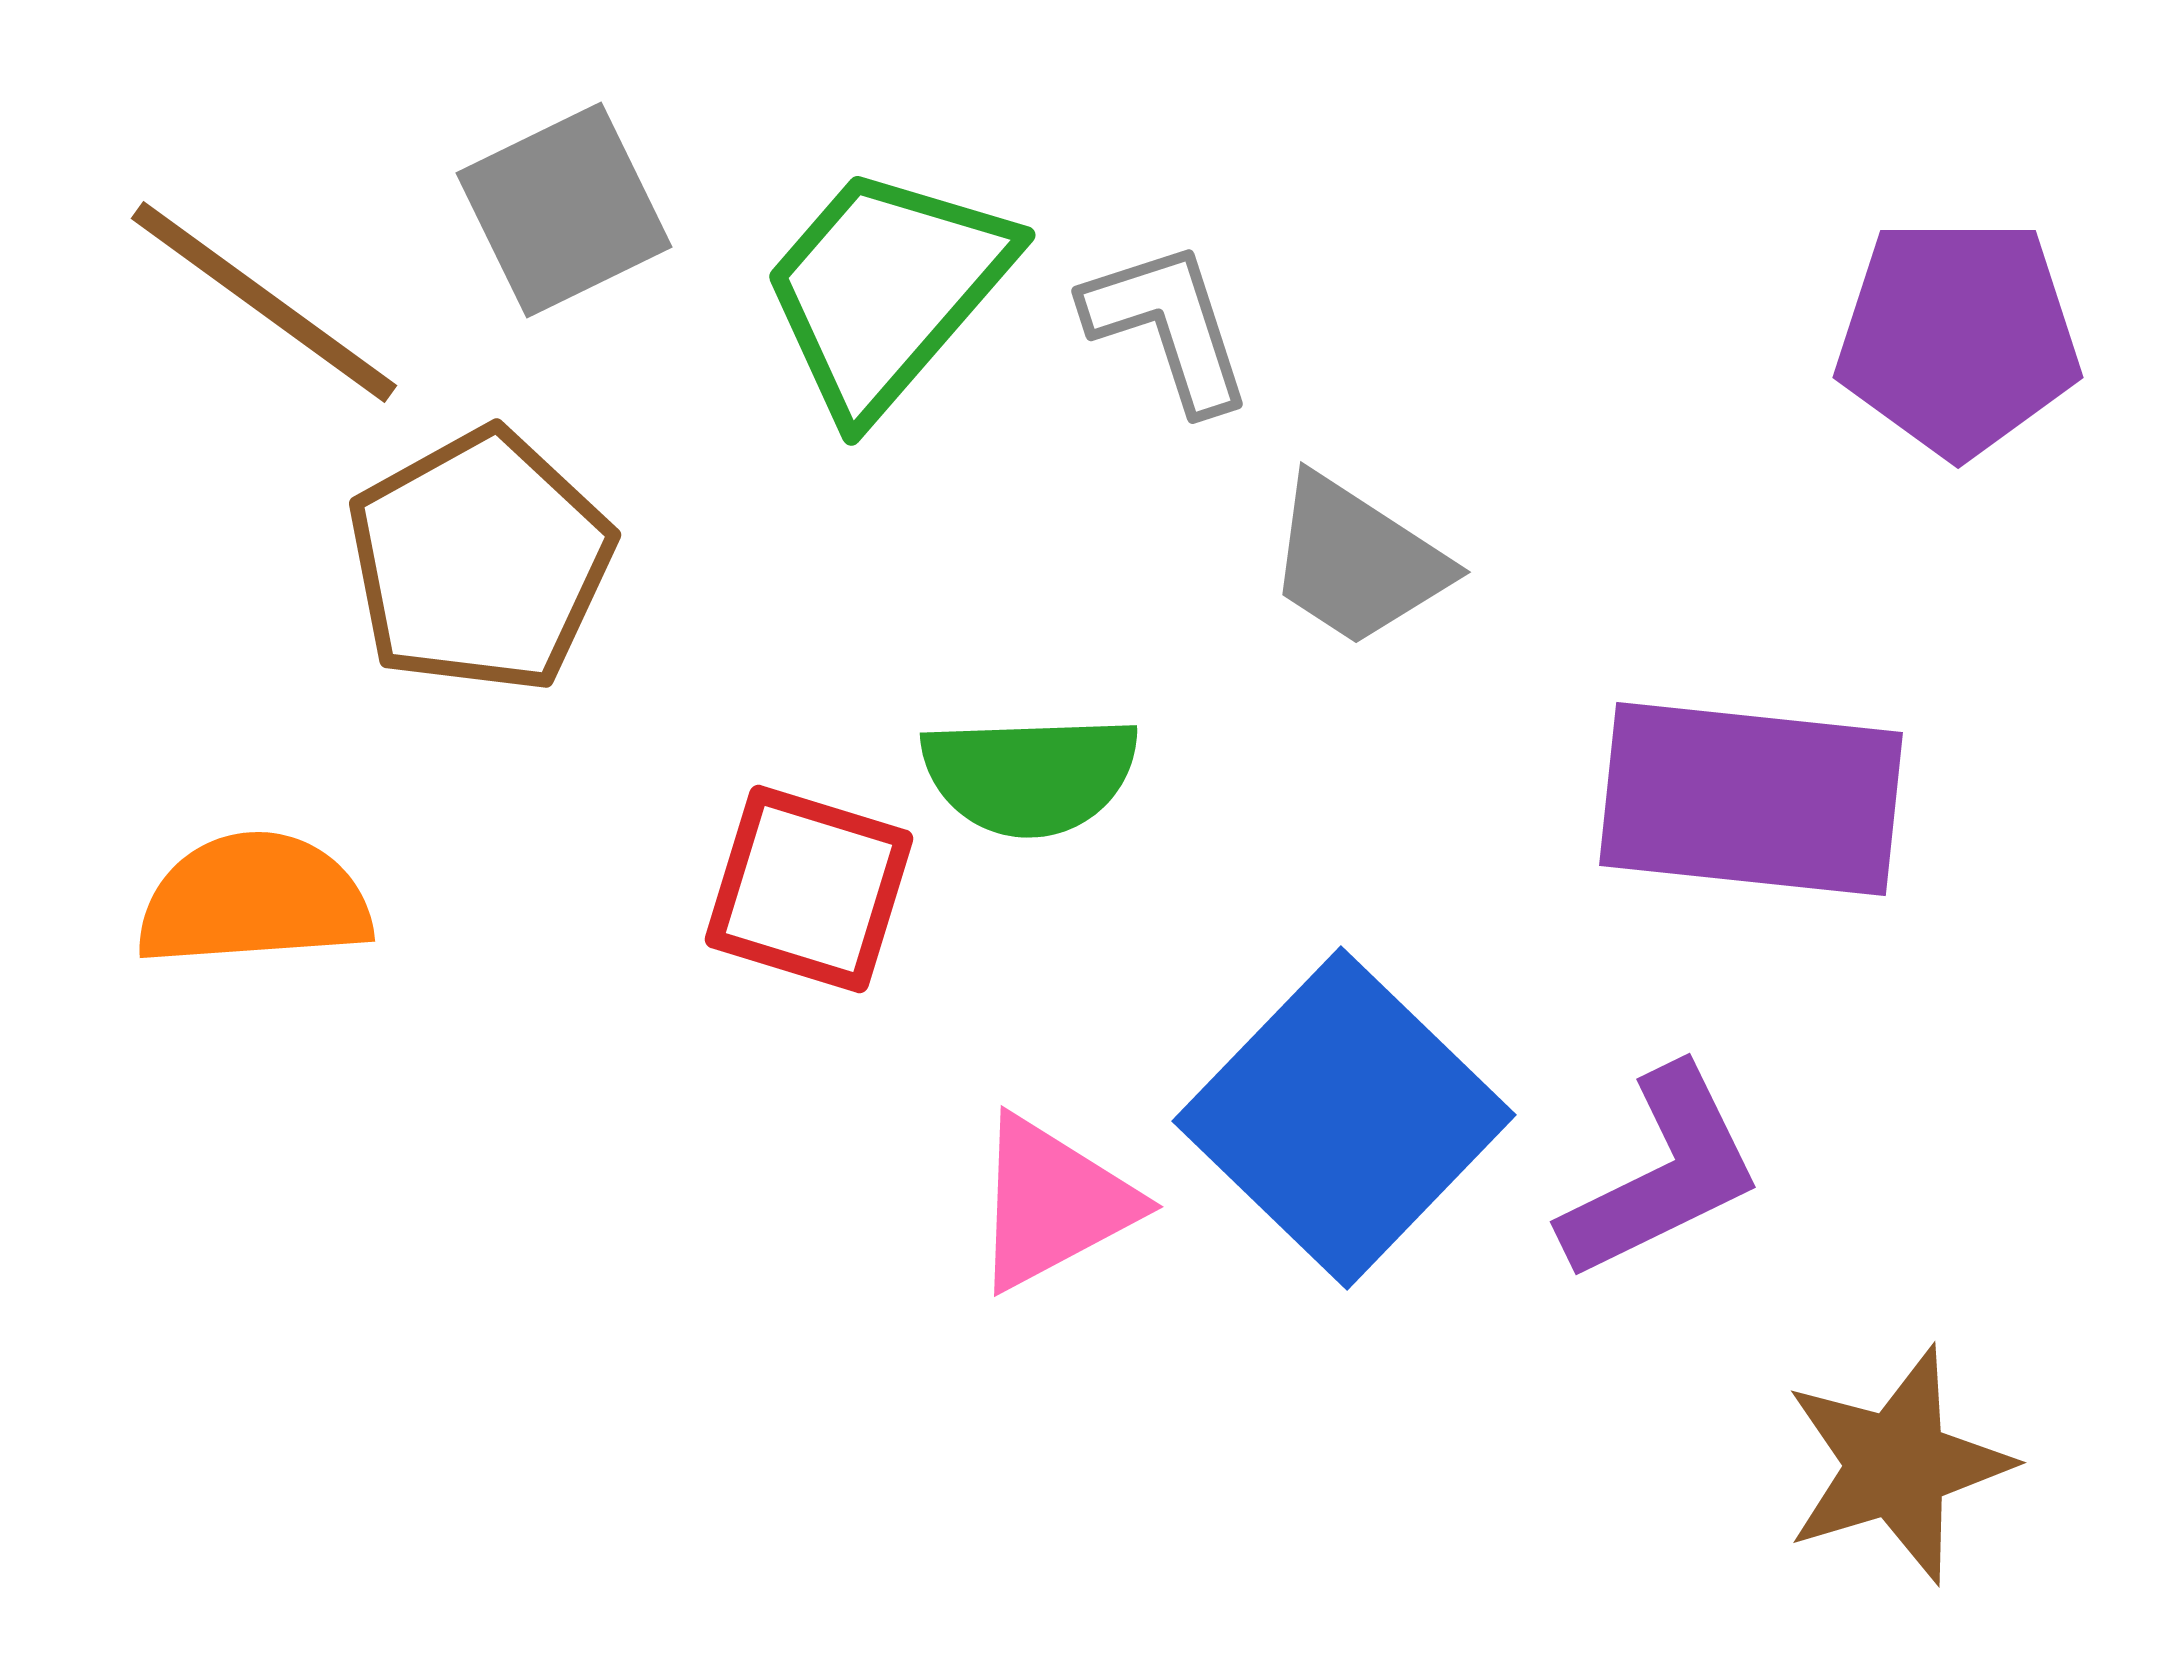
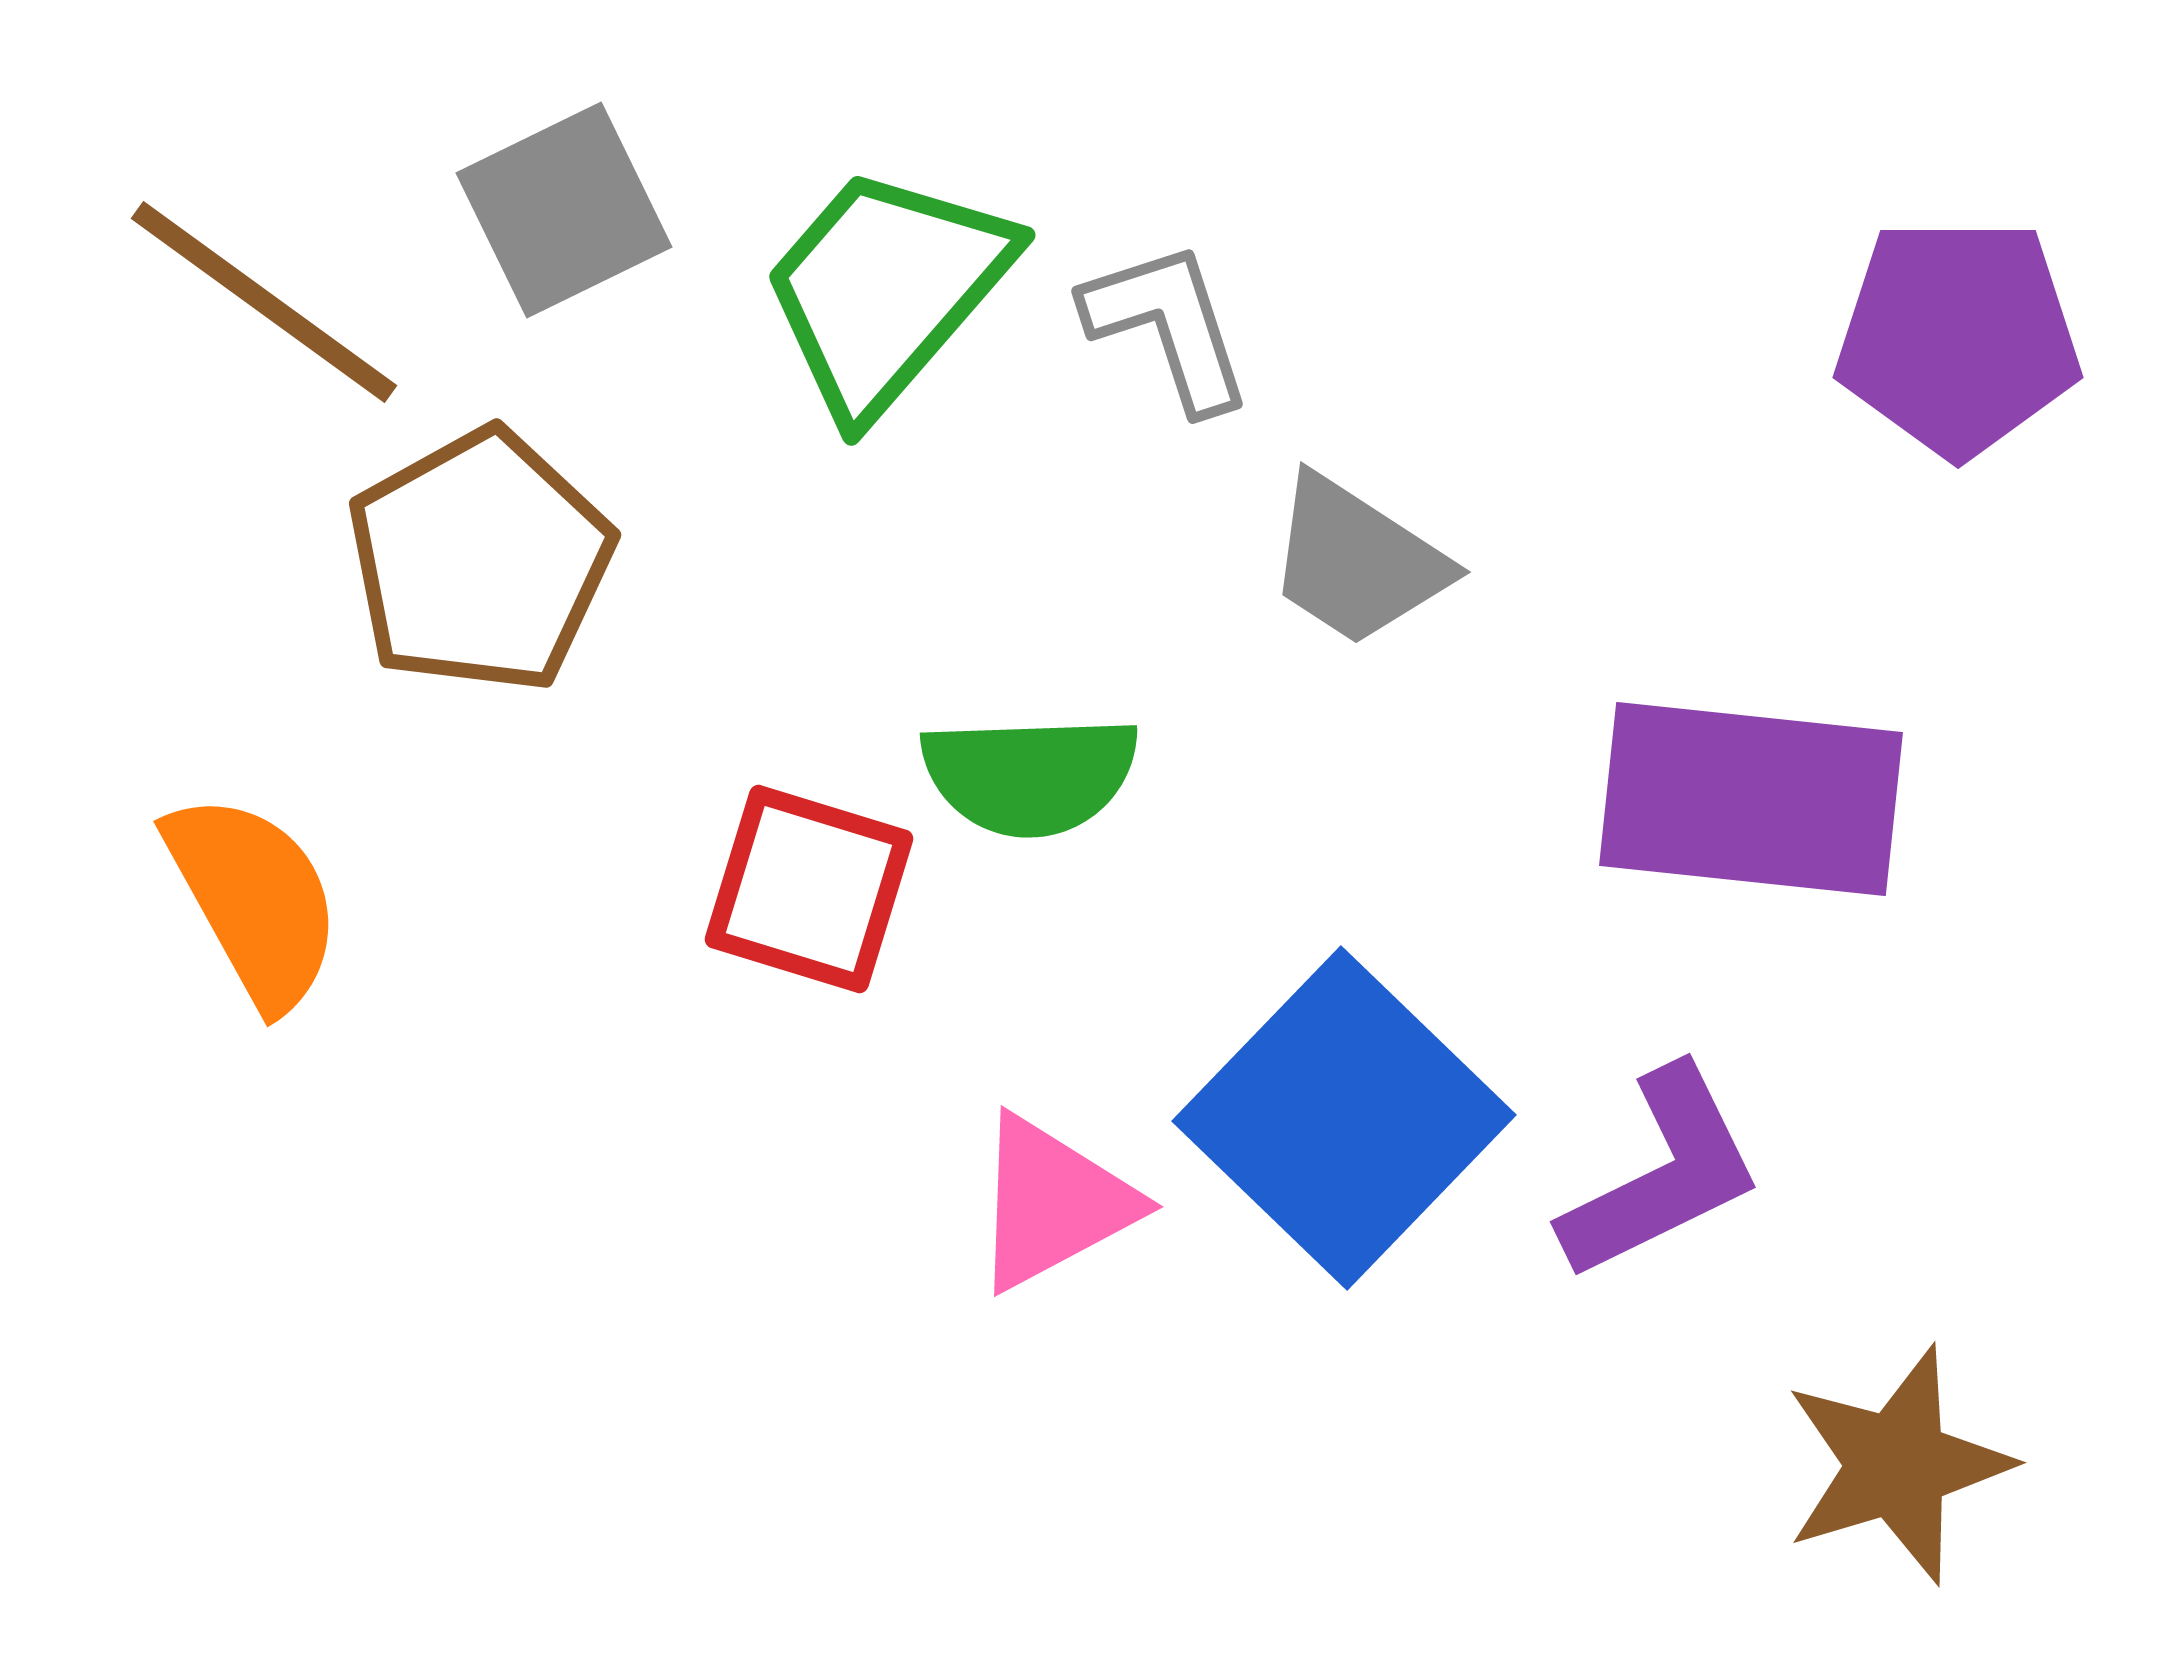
orange semicircle: rotated 65 degrees clockwise
